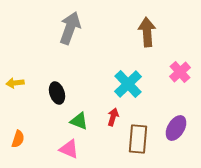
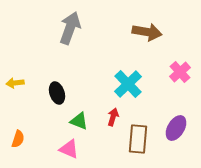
brown arrow: rotated 104 degrees clockwise
